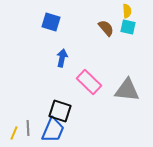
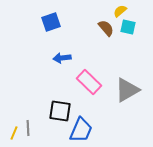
yellow semicircle: moved 7 px left; rotated 128 degrees counterclockwise
blue square: rotated 36 degrees counterclockwise
blue arrow: rotated 108 degrees counterclockwise
gray triangle: rotated 36 degrees counterclockwise
black square: rotated 10 degrees counterclockwise
blue trapezoid: moved 28 px right
